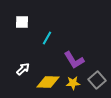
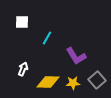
purple L-shape: moved 2 px right, 4 px up
white arrow: rotated 24 degrees counterclockwise
